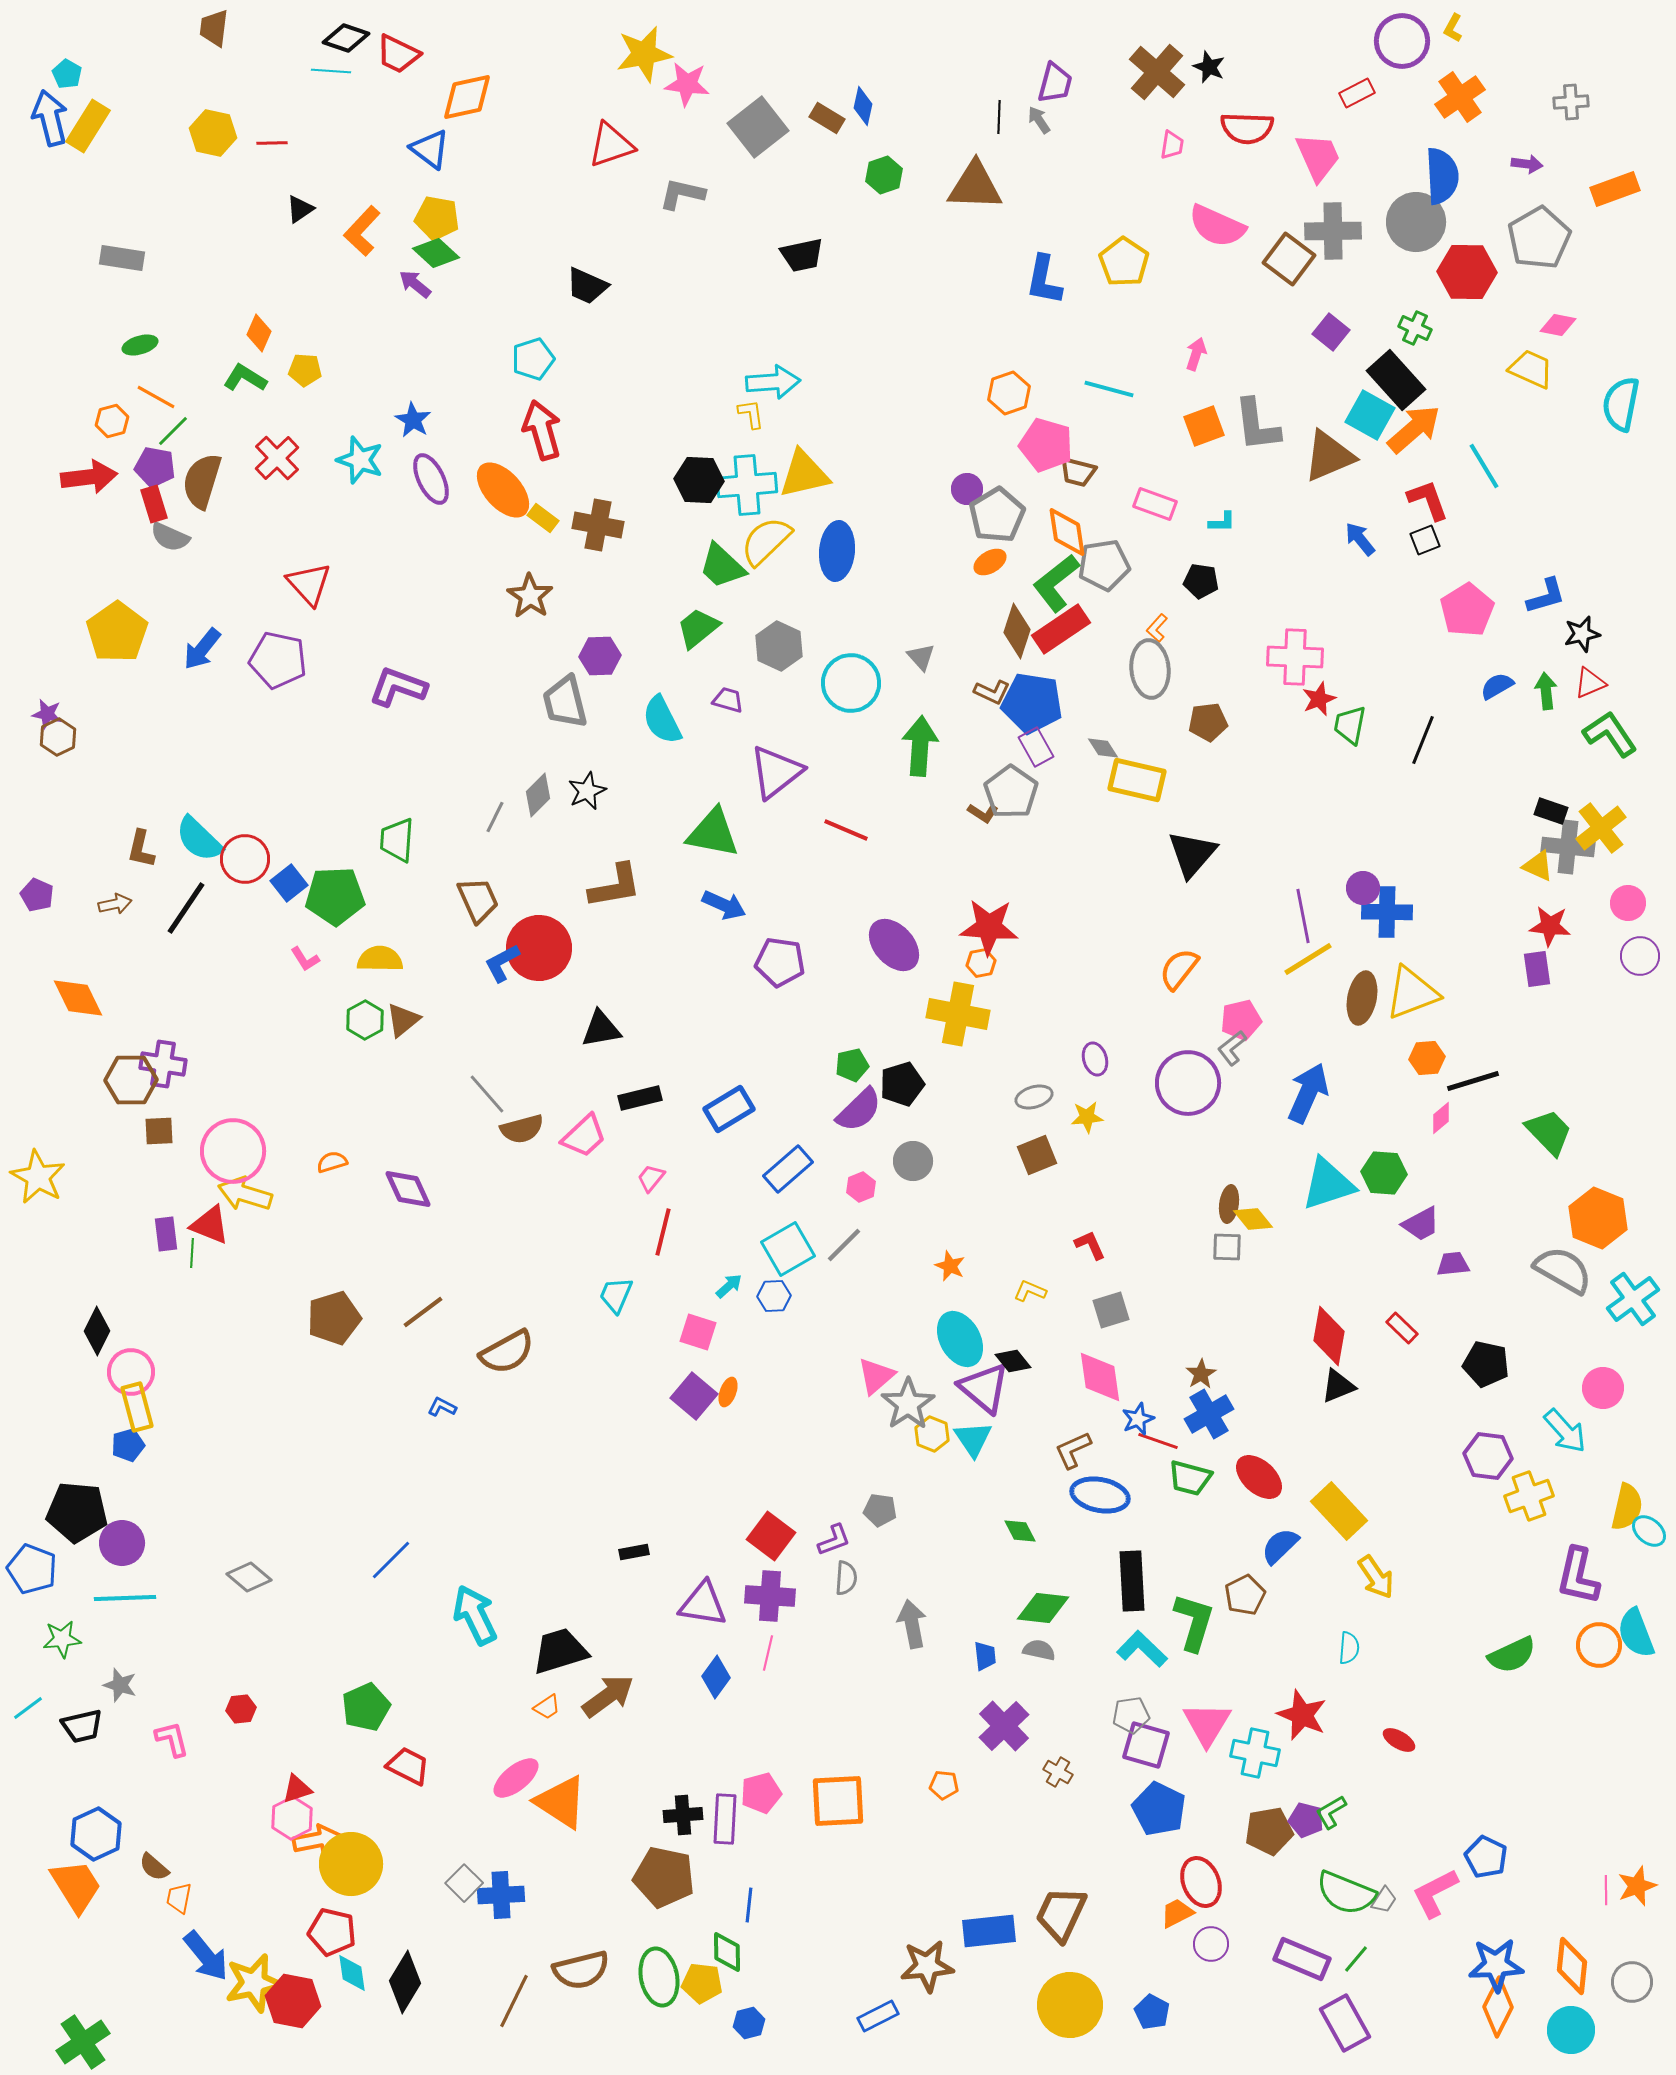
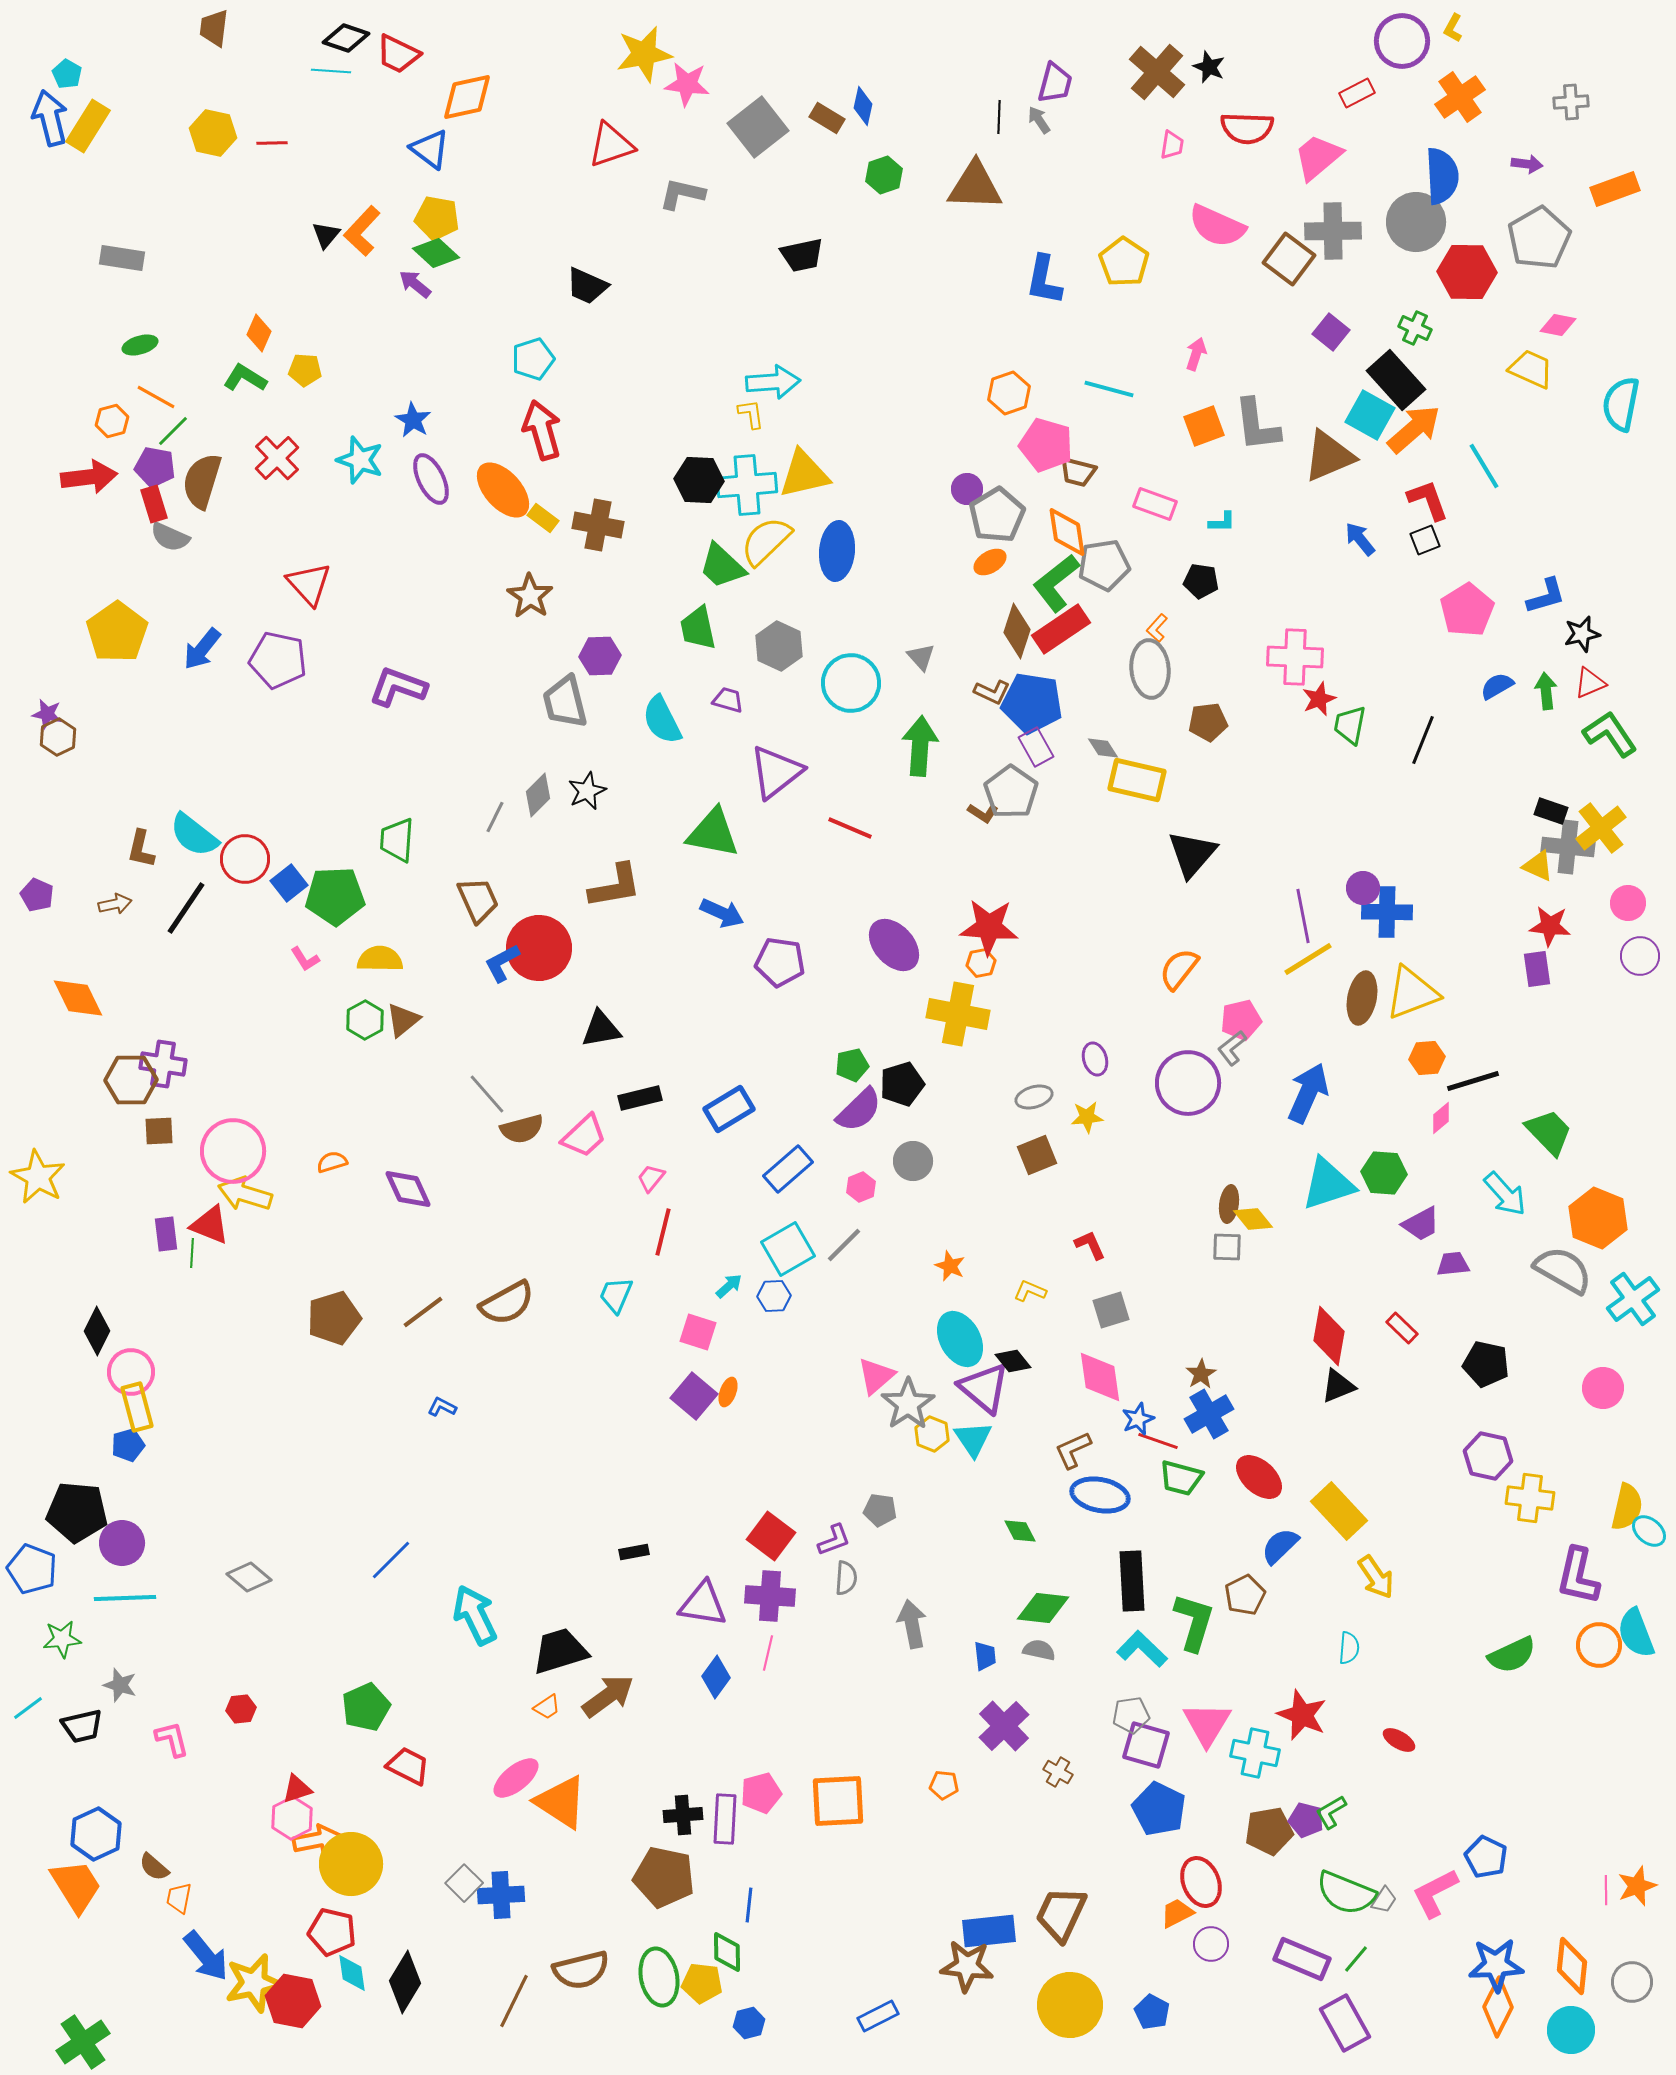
pink trapezoid at (1318, 157): rotated 106 degrees counterclockwise
black triangle at (300, 209): moved 26 px right, 26 px down; rotated 16 degrees counterclockwise
green trapezoid at (698, 628): rotated 63 degrees counterclockwise
red line at (846, 830): moved 4 px right, 2 px up
cyan semicircle at (199, 839): moved 5 px left, 4 px up; rotated 6 degrees counterclockwise
blue arrow at (724, 905): moved 2 px left, 8 px down
brown semicircle at (507, 1352): moved 49 px up
cyan arrow at (1565, 1431): moved 60 px left, 237 px up
purple hexagon at (1488, 1456): rotated 6 degrees clockwise
green trapezoid at (1190, 1478): moved 9 px left
yellow cross at (1529, 1496): moved 1 px right, 2 px down; rotated 27 degrees clockwise
brown star at (927, 1966): moved 40 px right; rotated 12 degrees clockwise
